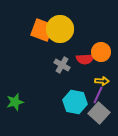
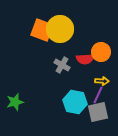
gray square: moved 1 px left, 1 px up; rotated 35 degrees clockwise
